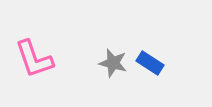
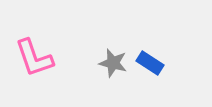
pink L-shape: moved 1 px up
